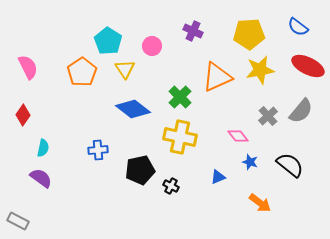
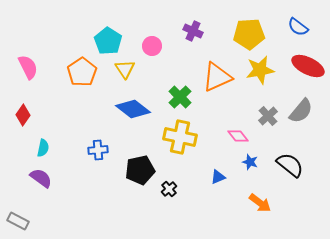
black cross: moved 2 px left, 3 px down; rotated 21 degrees clockwise
